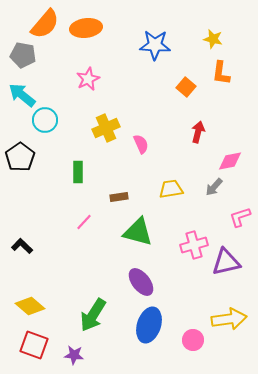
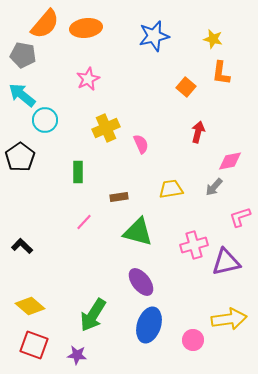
blue star: moved 1 px left, 9 px up; rotated 16 degrees counterclockwise
purple star: moved 3 px right
